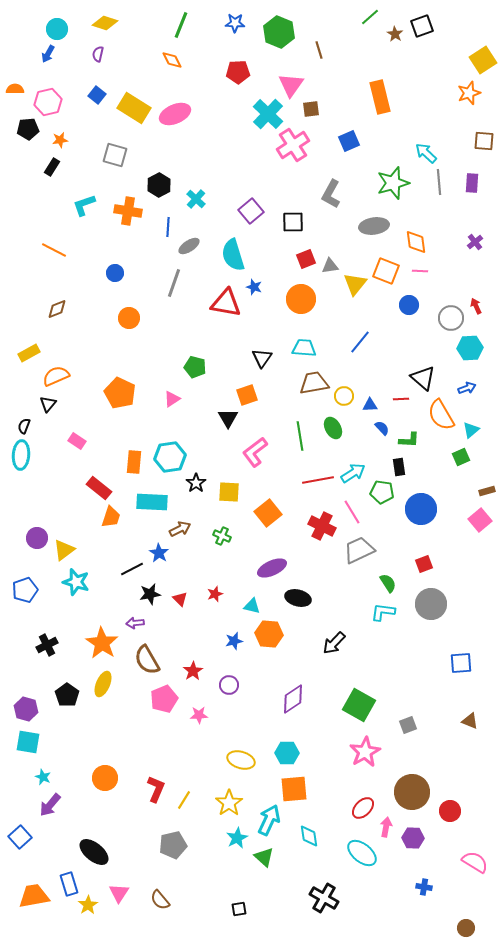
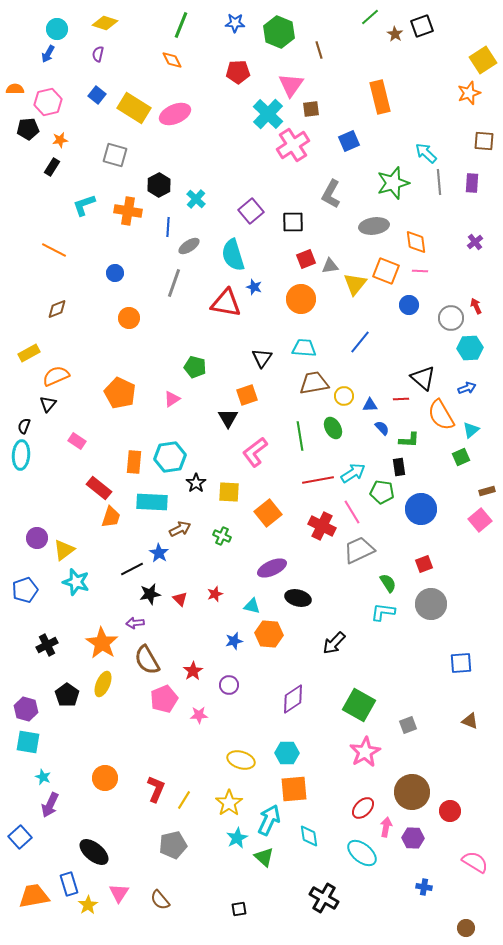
purple arrow at (50, 805): rotated 15 degrees counterclockwise
